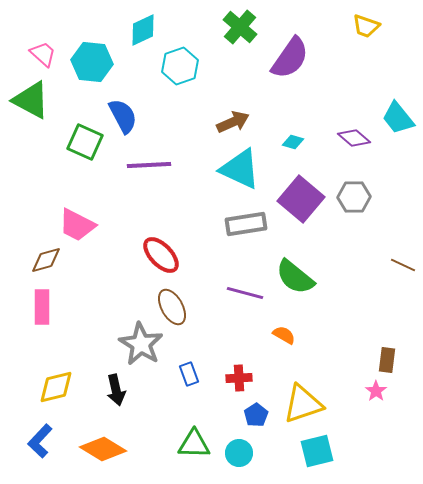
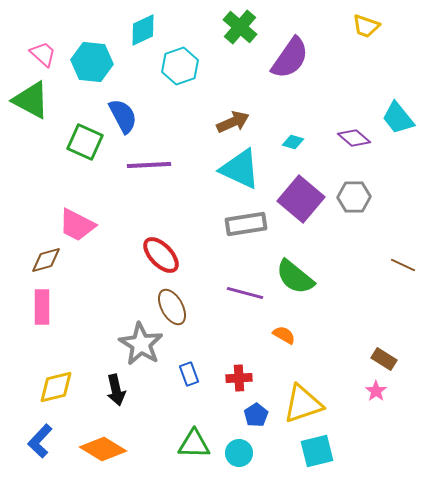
brown rectangle at (387, 360): moved 3 px left, 1 px up; rotated 65 degrees counterclockwise
